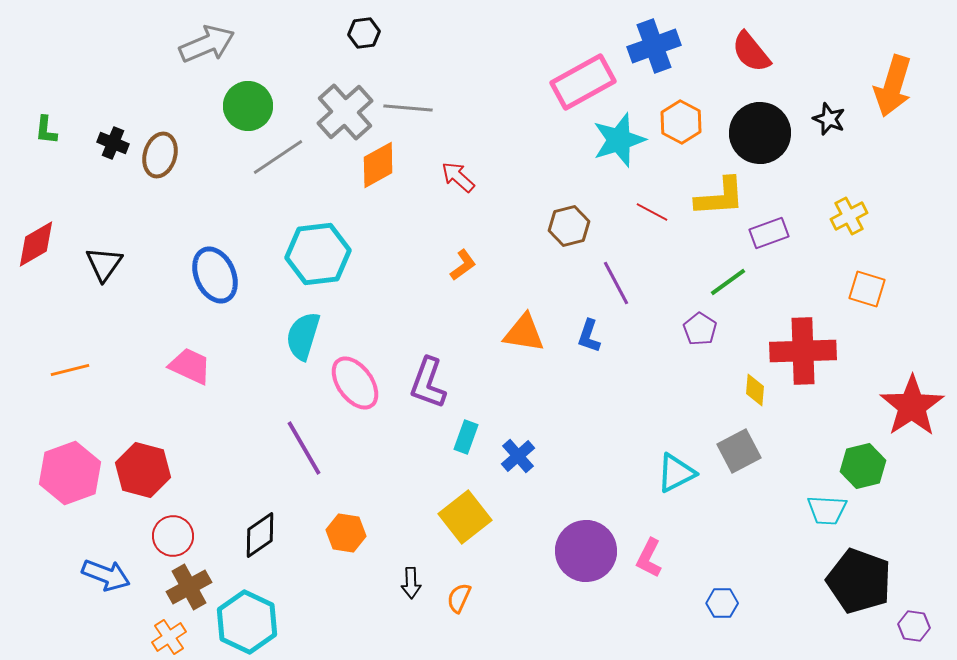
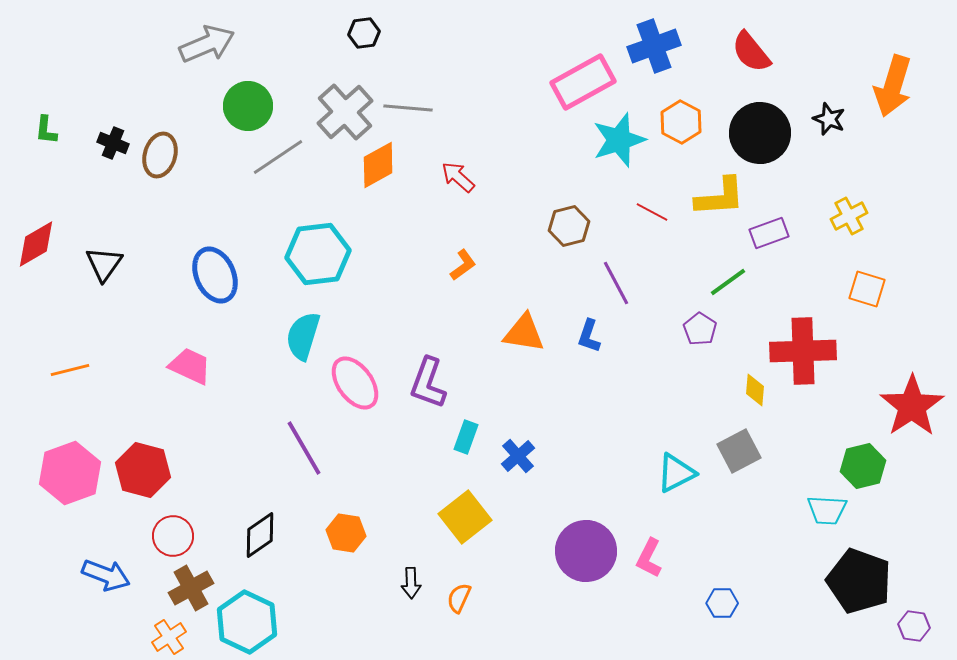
brown cross at (189, 587): moved 2 px right, 1 px down
